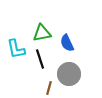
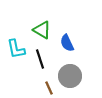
green triangle: moved 3 px up; rotated 42 degrees clockwise
gray circle: moved 1 px right, 2 px down
brown line: rotated 40 degrees counterclockwise
